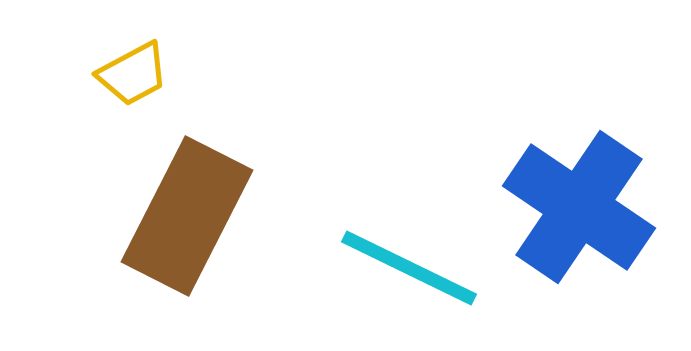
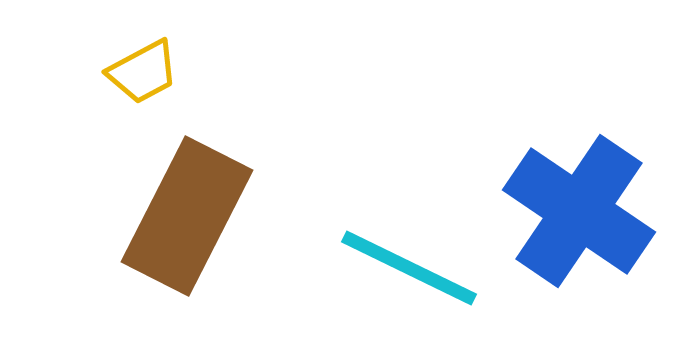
yellow trapezoid: moved 10 px right, 2 px up
blue cross: moved 4 px down
